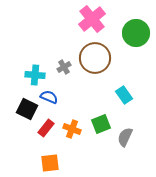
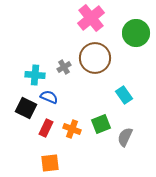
pink cross: moved 1 px left, 1 px up
black square: moved 1 px left, 1 px up
red rectangle: rotated 12 degrees counterclockwise
